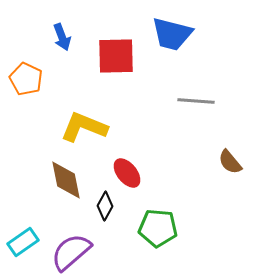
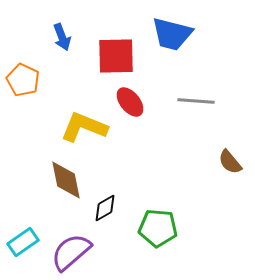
orange pentagon: moved 3 px left, 1 px down
red ellipse: moved 3 px right, 71 px up
black diamond: moved 2 px down; rotated 32 degrees clockwise
